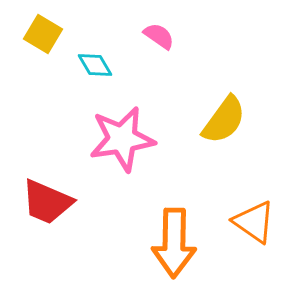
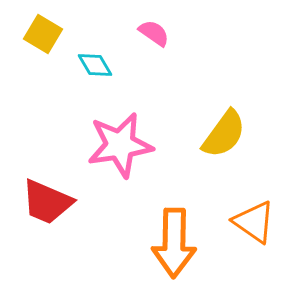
pink semicircle: moved 5 px left, 3 px up
yellow semicircle: moved 14 px down
pink star: moved 2 px left, 6 px down
